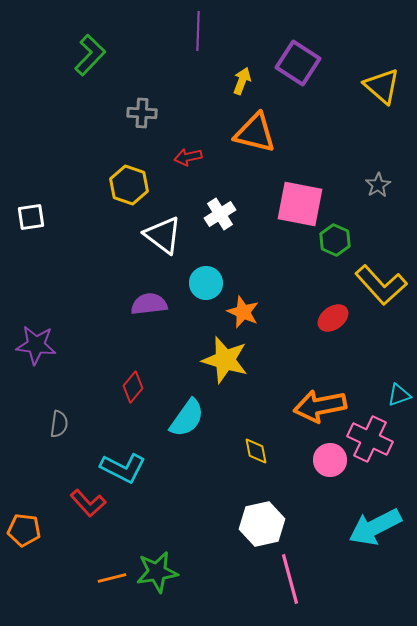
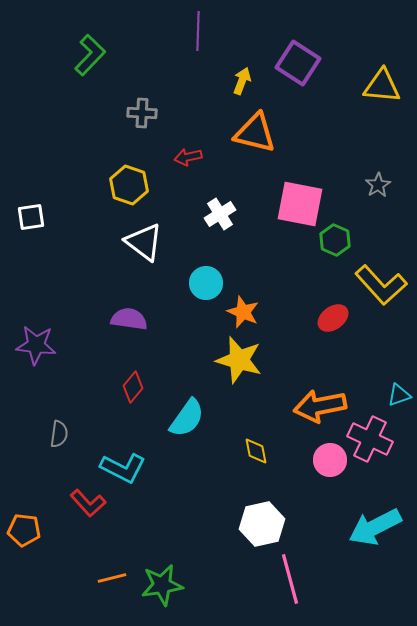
yellow triangle: rotated 36 degrees counterclockwise
white triangle: moved 19 px left, 7 px down
purple semicircle: moved 20 px left, 15 px down; rotated 15 degrees clockwise
yellow star: moved 14 px right
gray semicircle: moved 10 px down
green star: moved 5 px right, 13 px down
